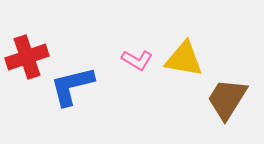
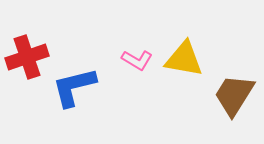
blue L-shape: moved 2 px right, 1 px down
brown trapezoid: moved 7 px right, 4 px up
